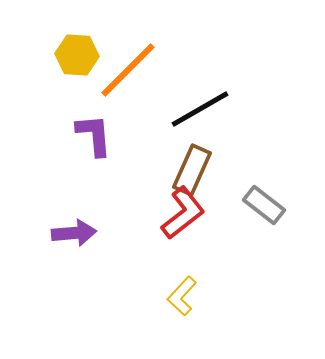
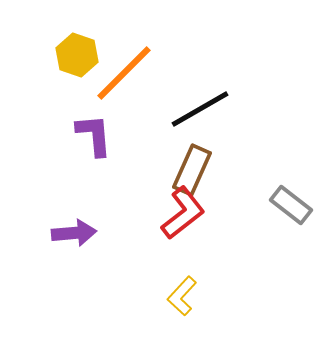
yellow hexagon: rotated 15 degrees clockwise
orange line: moved 4 px left, 3 px down
gray rectangle: moved 27 px right
